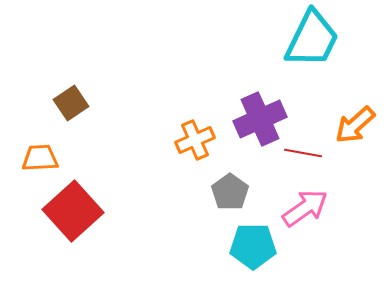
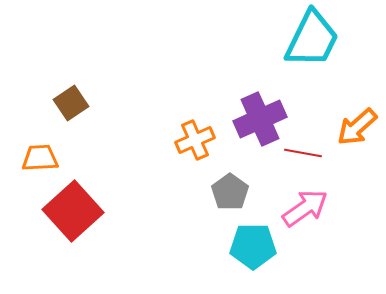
orange arrow: moved 2 px right, 2 px down
